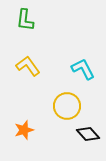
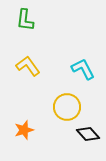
yellow circle: moved 1 px down
